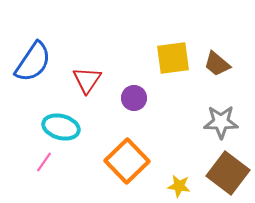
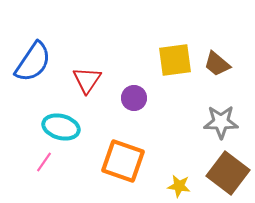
yellow square: moved 2 px right, 2 px down
orange square: moved 4 px left; rotated 27 degrees counterclockwise
